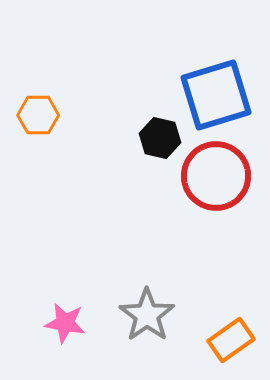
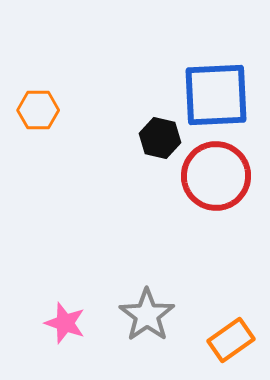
blue square: rotated 14 degrees clockwise
orange hexagon: moved 5 px up
pink star: rotated 9 degrees clockwise
